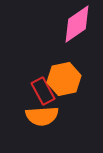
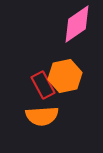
orange hexagon: moved 1 px right, 3 px up
red rectangle: moved 6 px up
